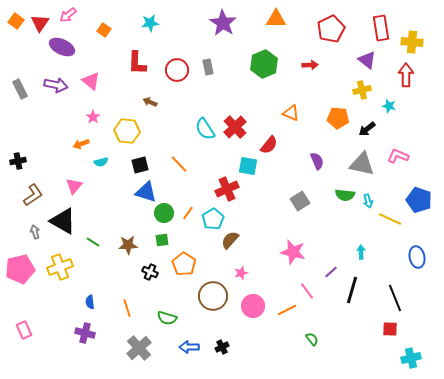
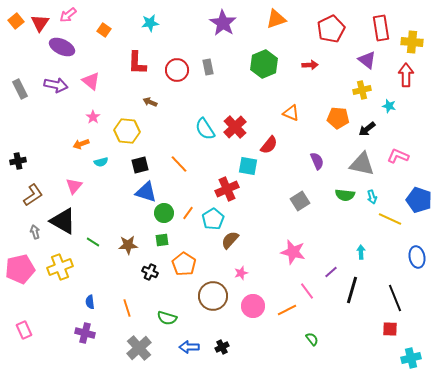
orange triangle at (276, 19): rotated 20 degrees counterclockwise
orange square at (16, 21): rotated 14 degrees clockwise
cyan arrow at (368, 201): moved 4 px right, 4 px up
